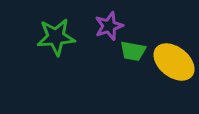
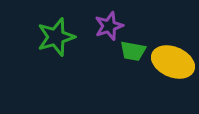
green star: rotated 12 degrees counterclockwise
yellow ellipse: moved 1 px left; rotated 15 degrees counterclockwise
